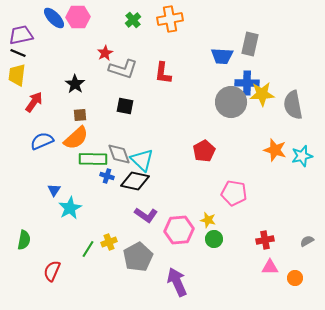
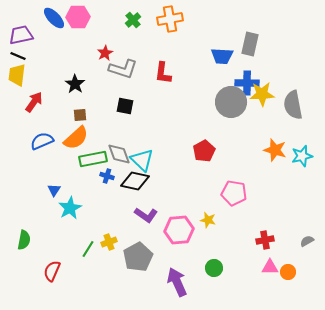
black line at (18, 53): moved 3 px down
green rectangle at (93, 159): rotated 12 degrees counterclockwise
green circle at (214, 239): moved 29 px down
orange circle at (295, 278): moved 7 px left, 6 px up
